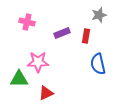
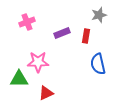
pink cross: rotated 35 degrees counterclockwise
